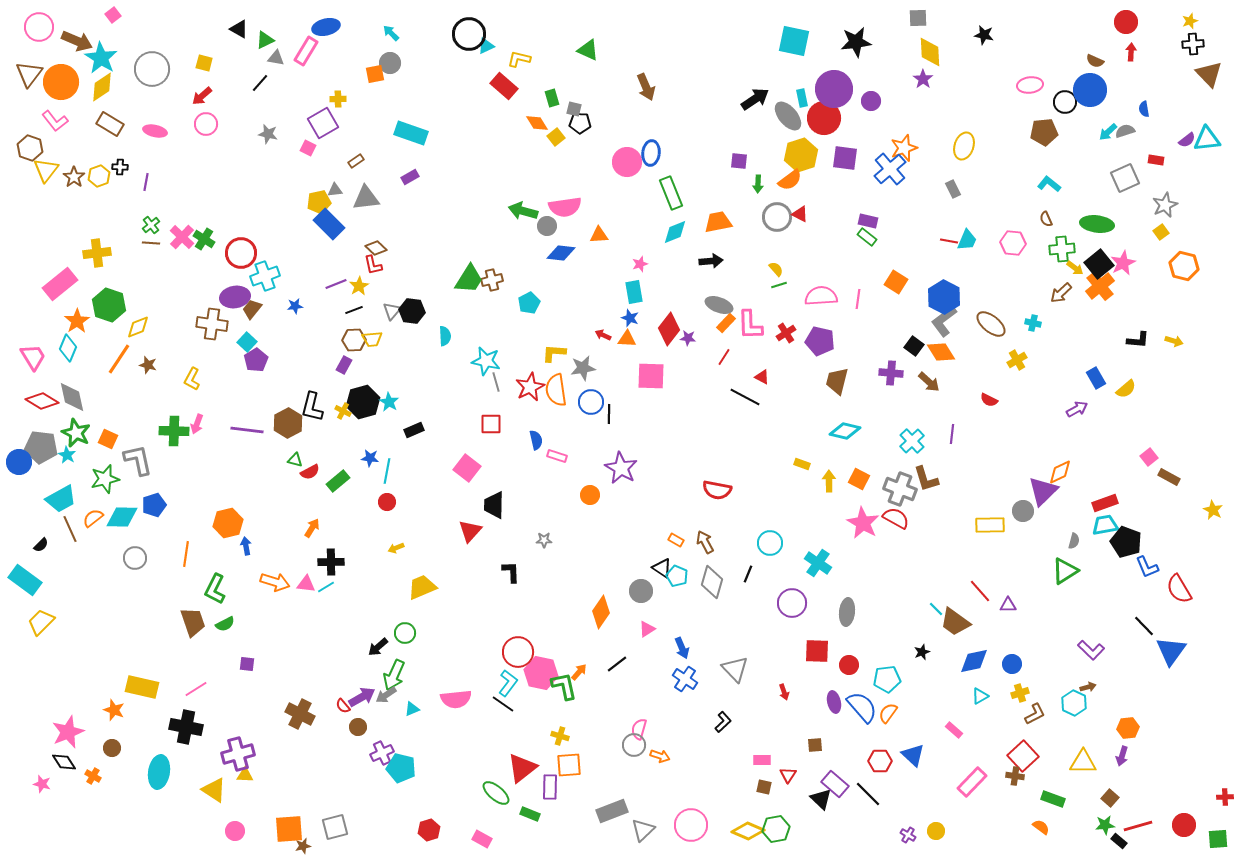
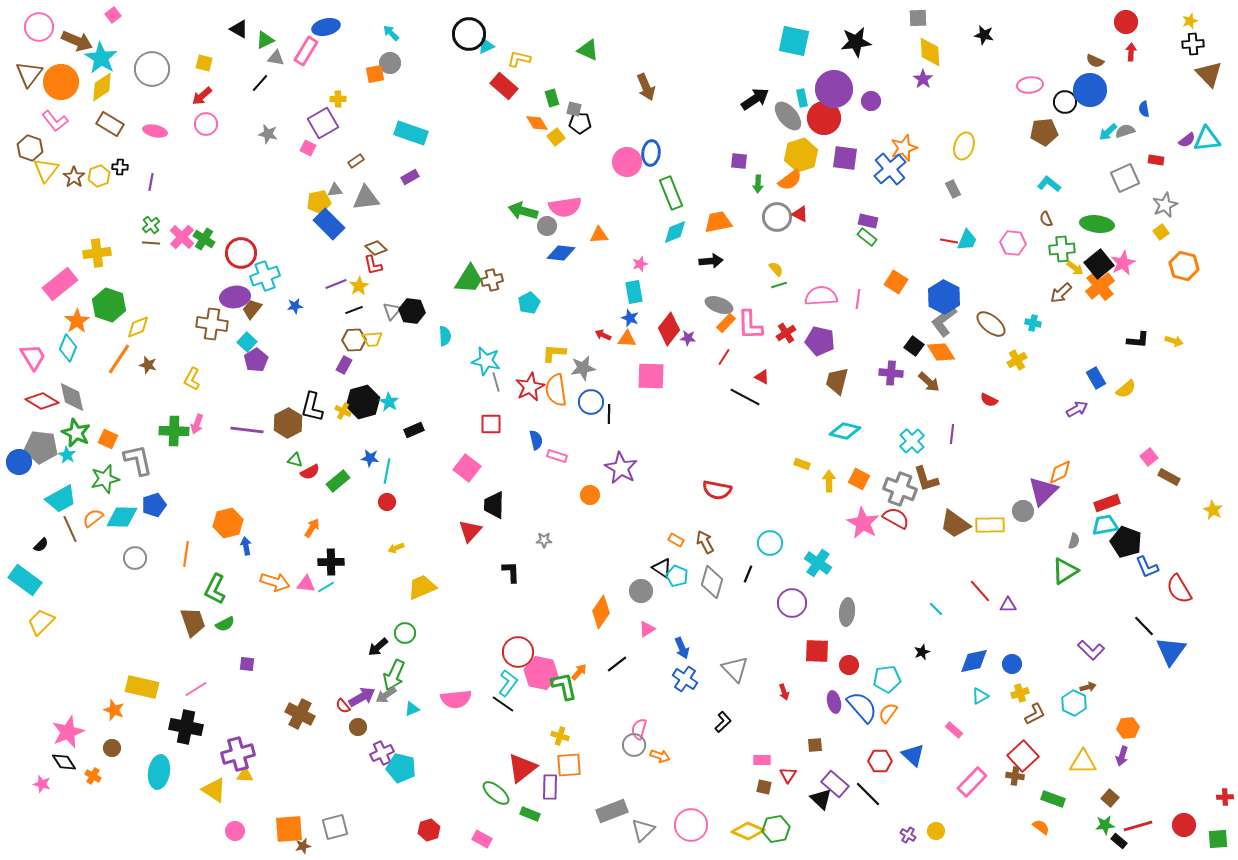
purple line at (146, 182): moved 5 px right
red rectangle at (1105, 503): moved 2 px right
brown trapezoid at (955, 622): moved 98 px up
